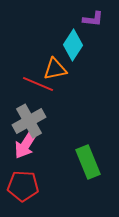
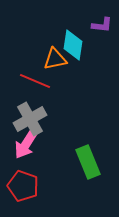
purple L-shape: moved 9 px right, 6 px down
cyan diamond: rotated 24 degrees counterclockwise
orange triangle: moved 10 px up
red line: moved 3 px left, 3 px up
gray cross: moved 1 px right, 2 px up
red pentagon: rotated 16 degrees clockwise
